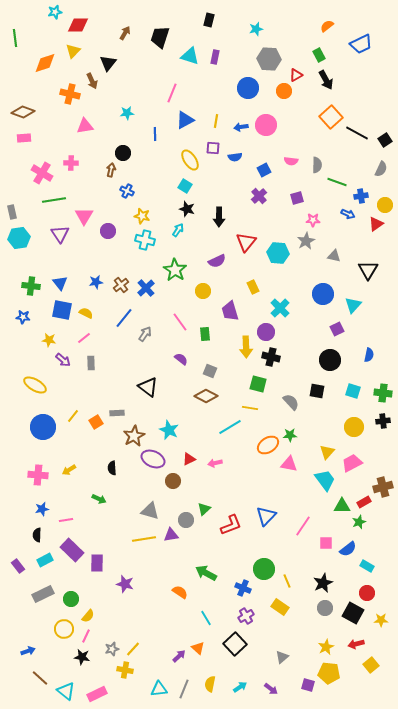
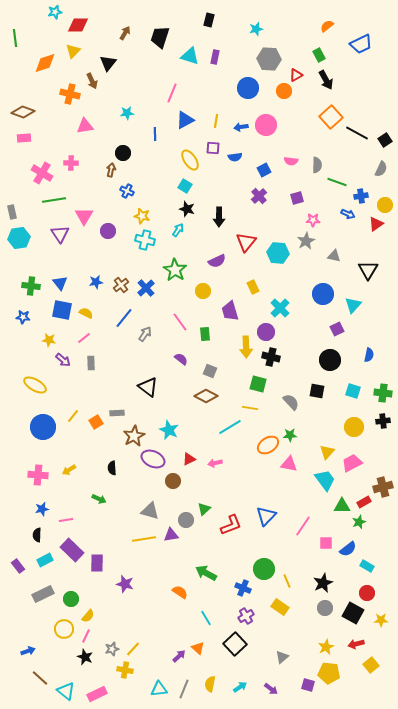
black star at (82, 657): moved 3 px right; rotated 14 degrees clockwise
